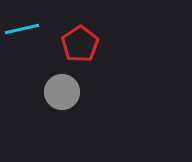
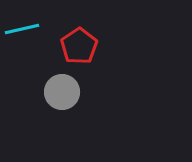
red pentagon: moved 1 px left, 2 px down
